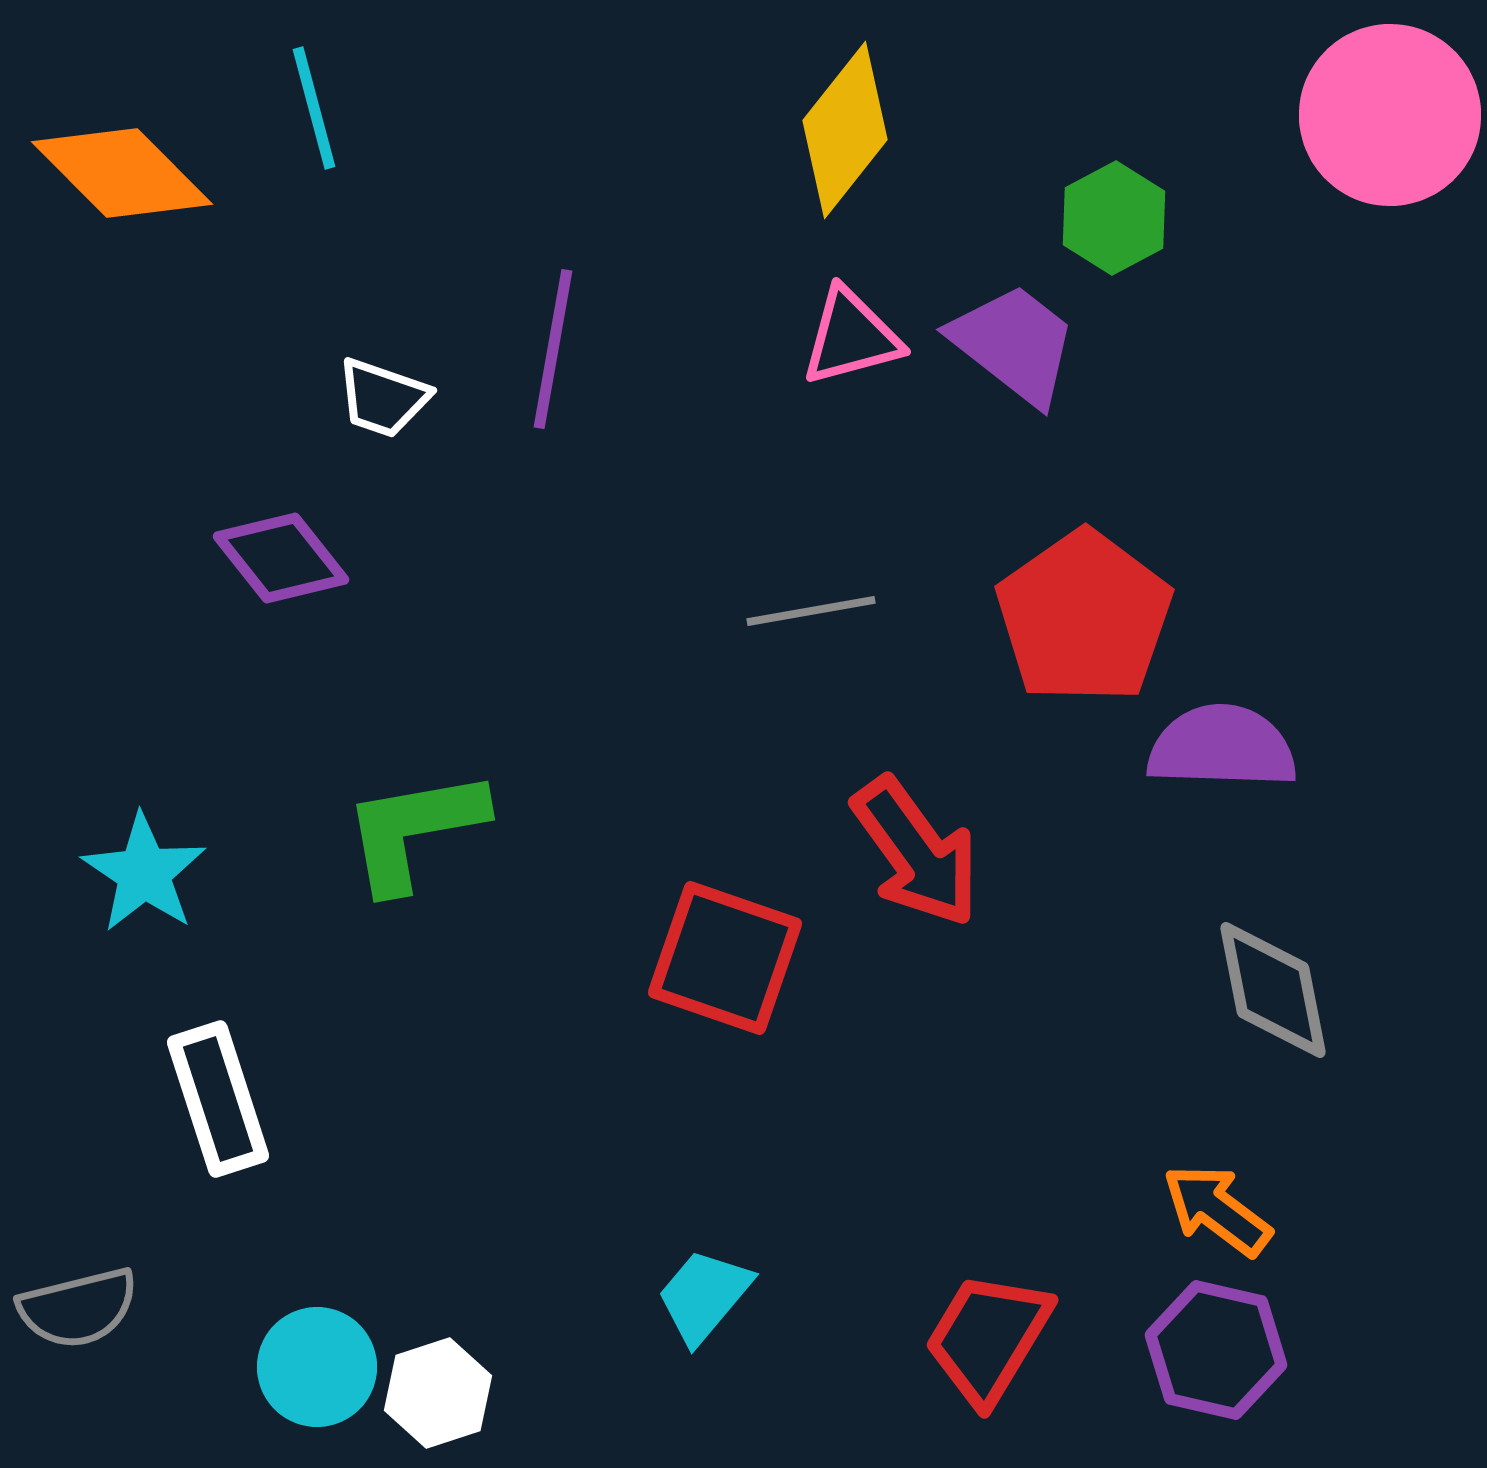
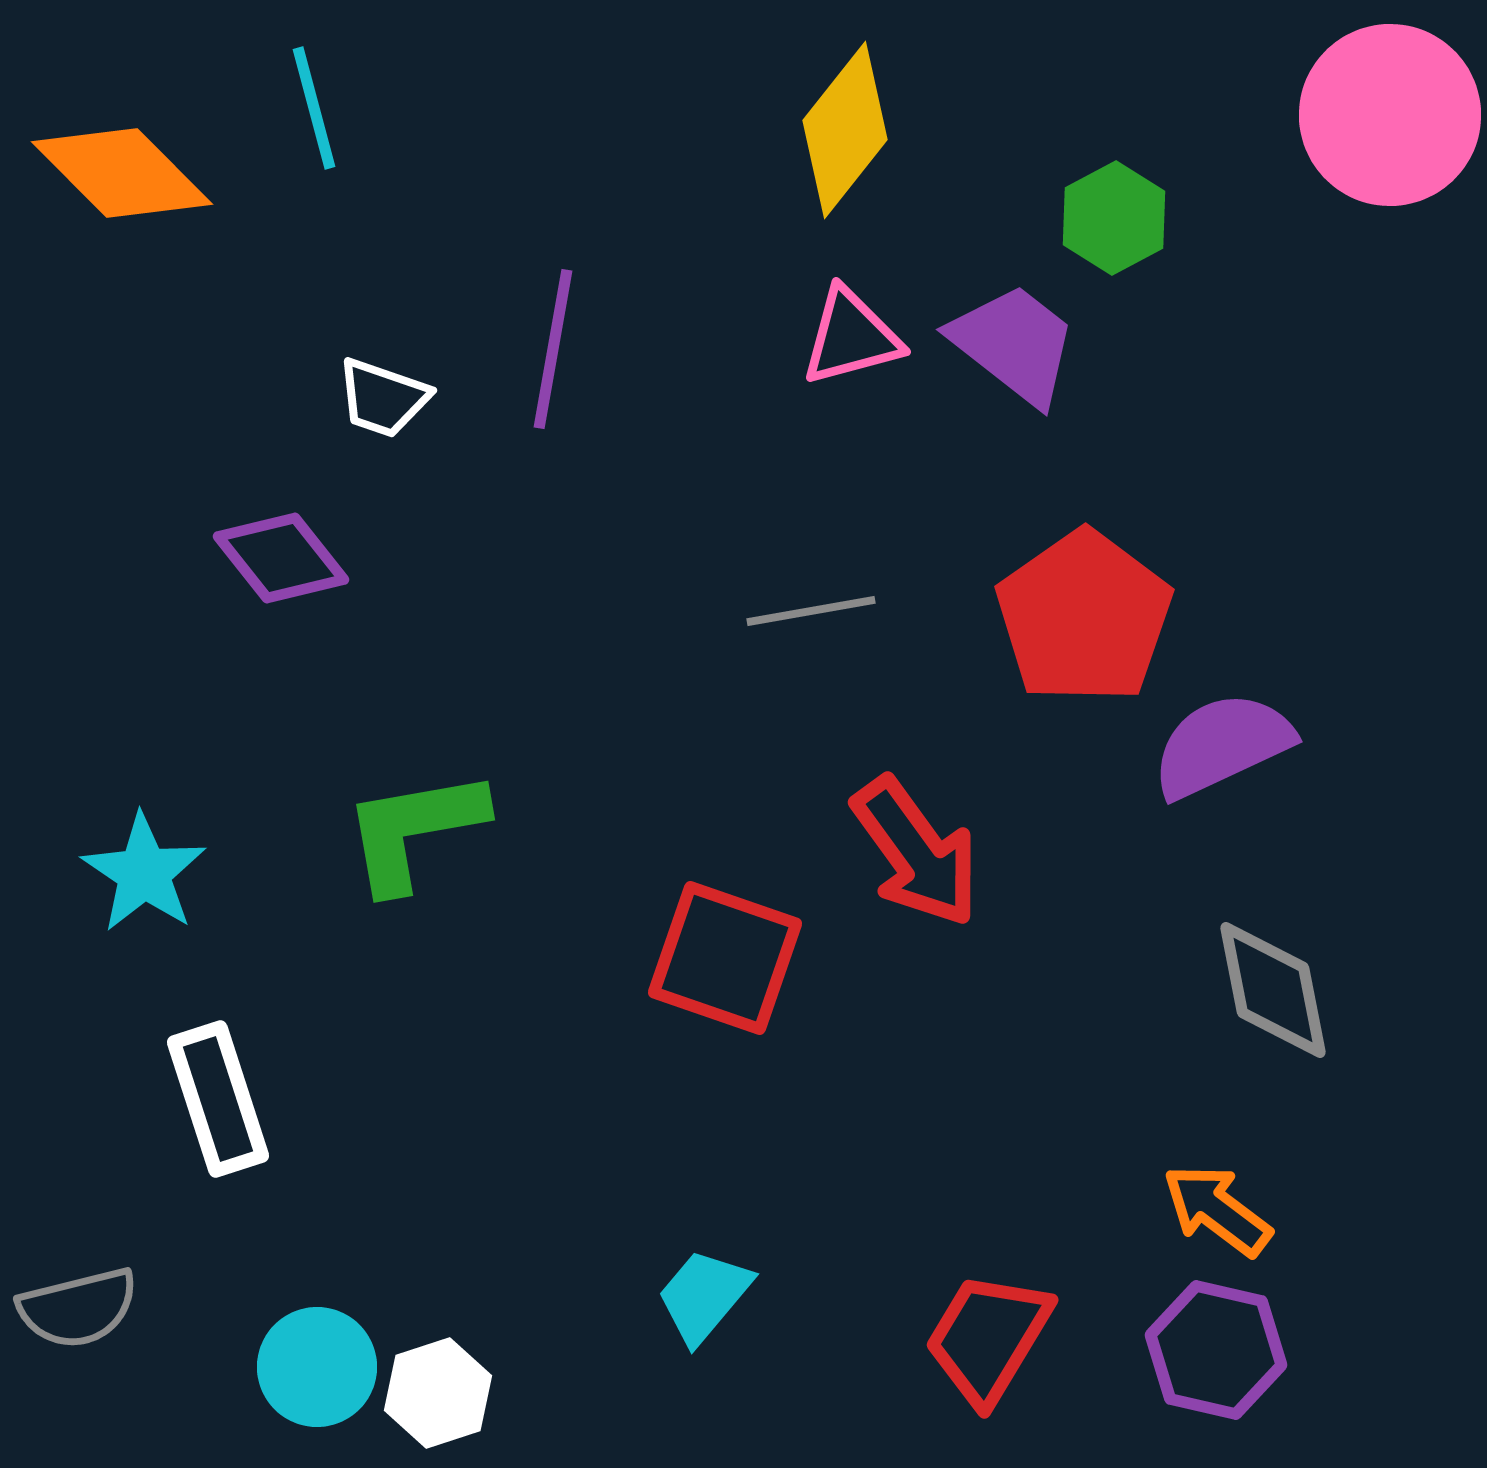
purple semicircle: moved 2 px up; rotated 27 degrees counterclockwise
